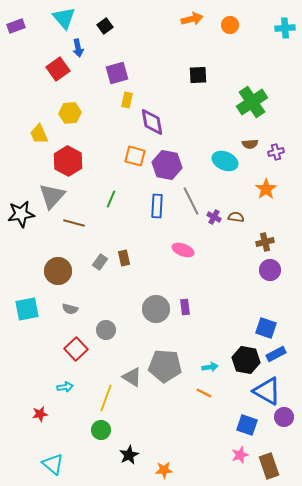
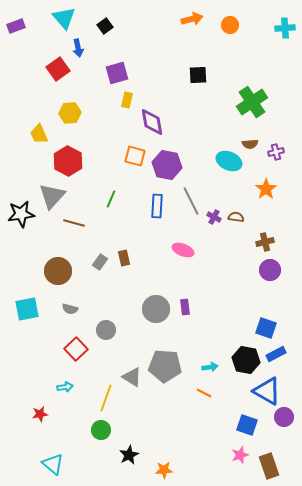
cyan ellipse at (225, 161): moved 4 px right
